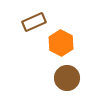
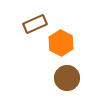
brown rectangle: moved 1 px right, 2 px down
